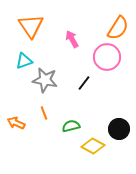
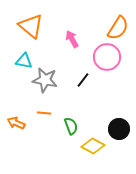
orange triangle: rotated 16 degrees counterclockwise
cyan triangle: rotated 30 degrees clockwise
black line: moved 1 px left, 3 px up
orange line: rotated 64 degrees counterclockwise
green semicircle: rotated 84 degrees clockwise
